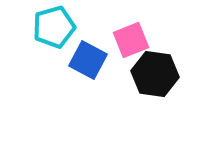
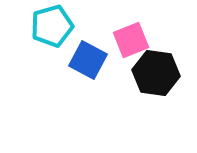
cyan pentagon: moved 2 px left, 1 px up
black hexagon: moved 1 px right, 1 px up
